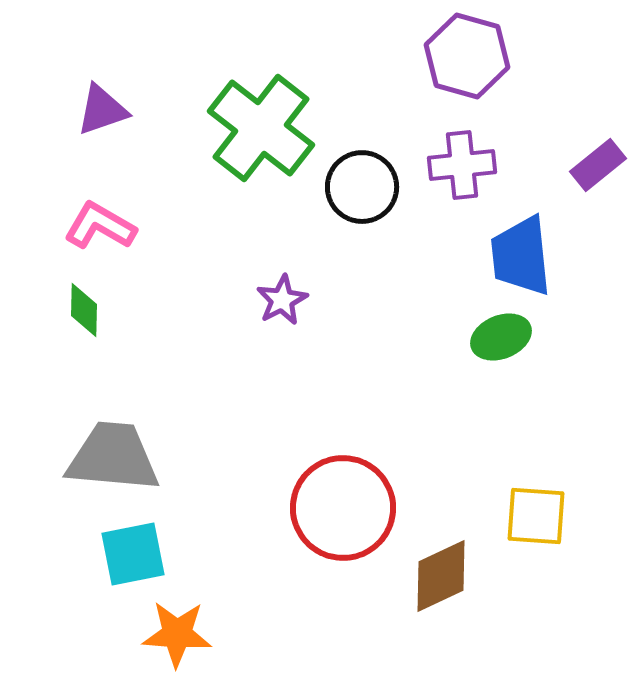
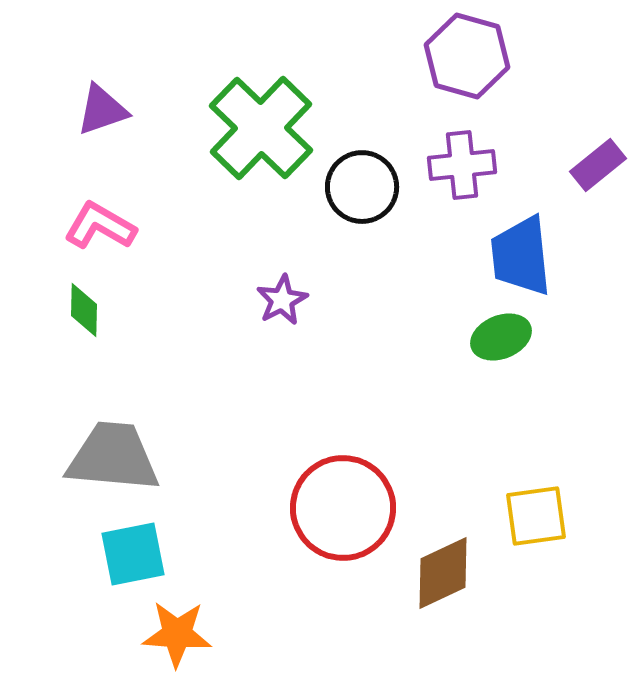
green cross: rotated 6 degrees clockwise
yellow square: rotated 12 degrees counterclockwise
brown diamond: moved 2 px right, 3 px up
